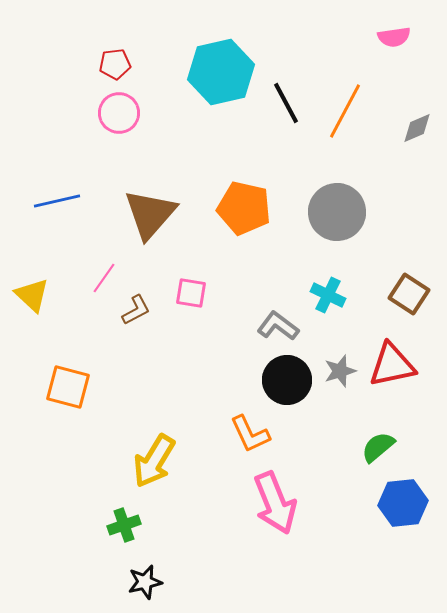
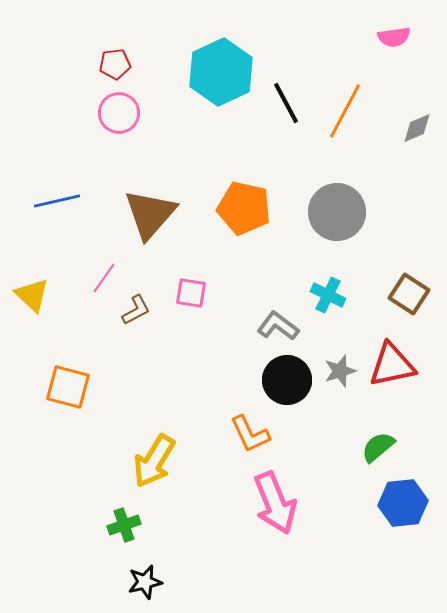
cyan hexagon: rotated 12 degrees counterclockwise
